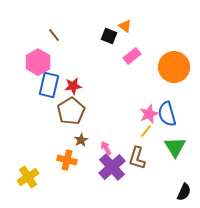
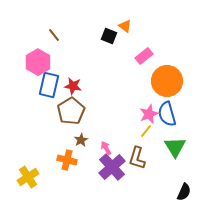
pink rectangle: moved 12 px right
orange circle: moved 7 px left, 14 px down
red star: rotated 18 degrees clockwise
